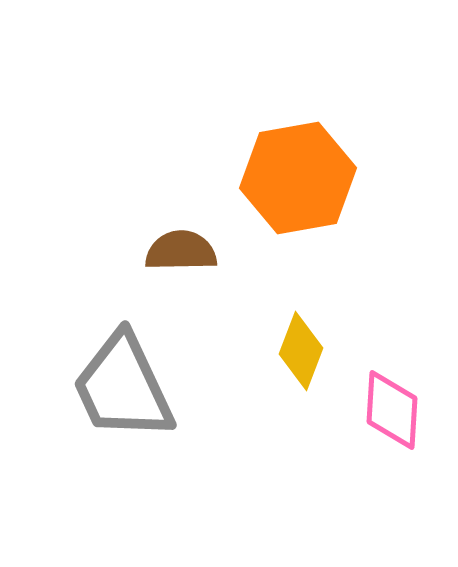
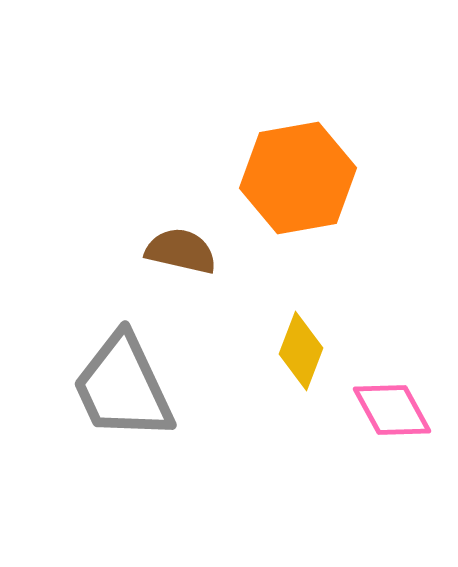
brown semicircle: rotated 14 degrees clockwise
pink diamond: rotated 32 degrees counterclockwise
